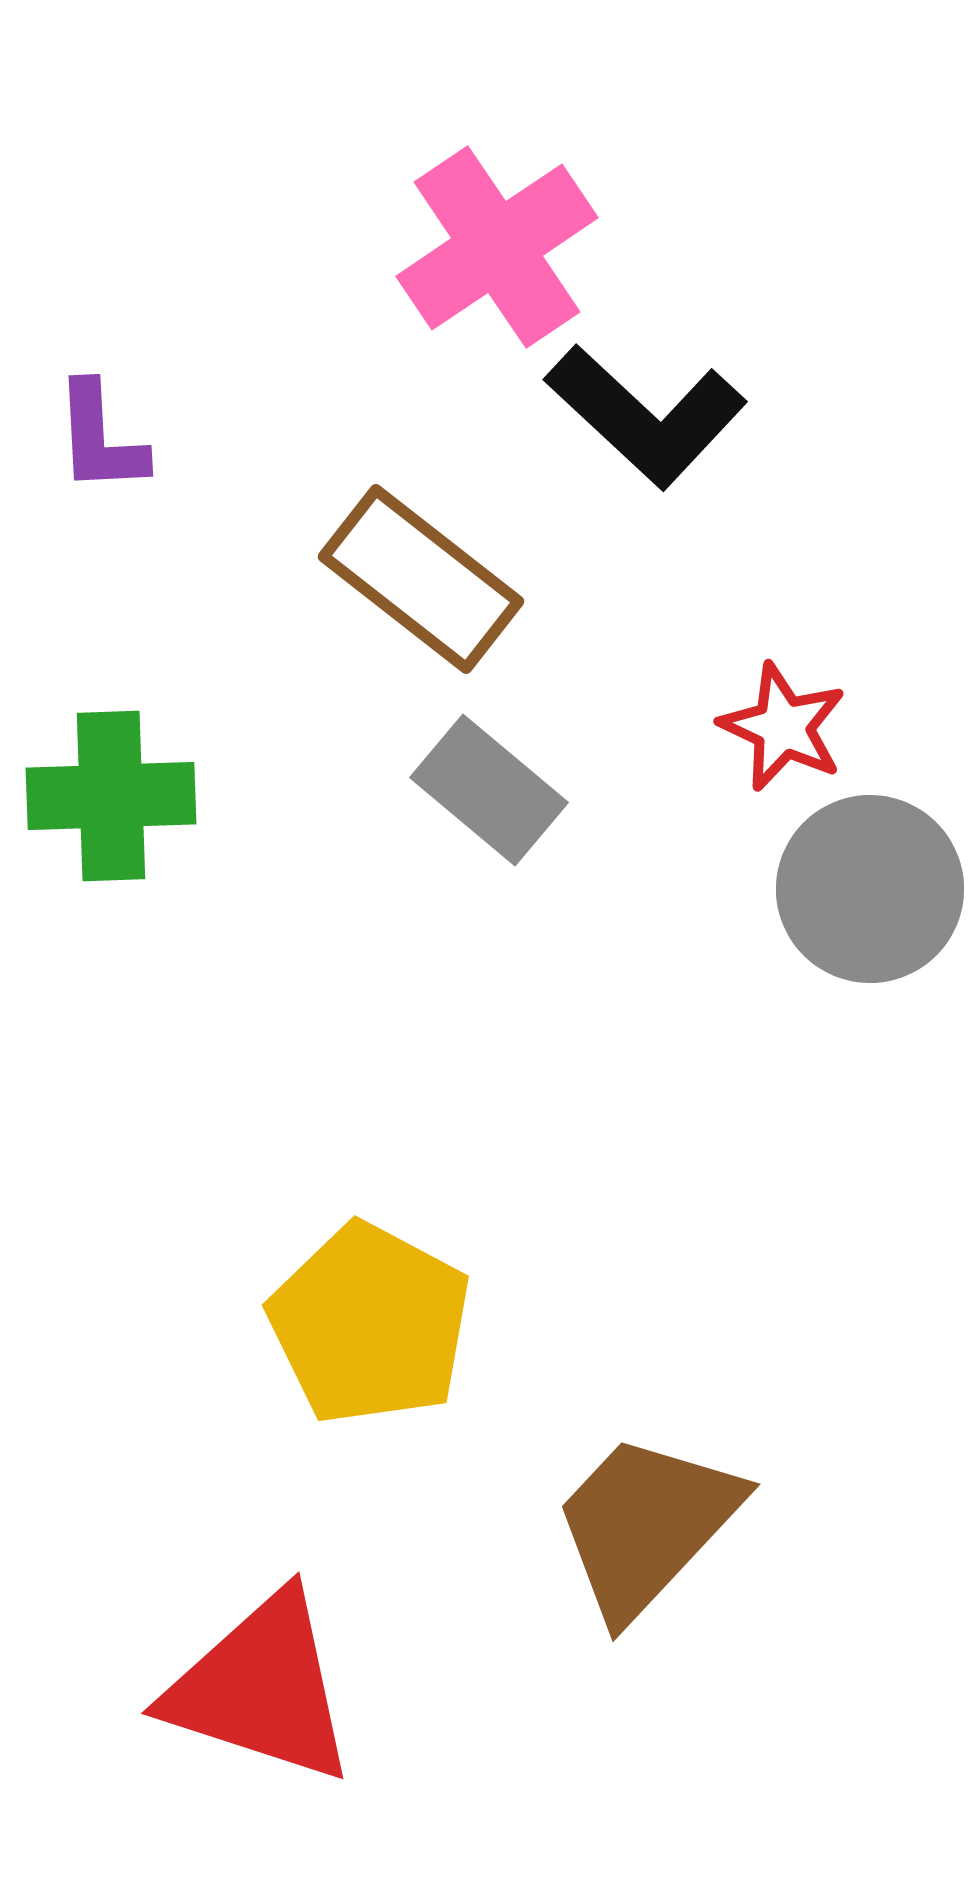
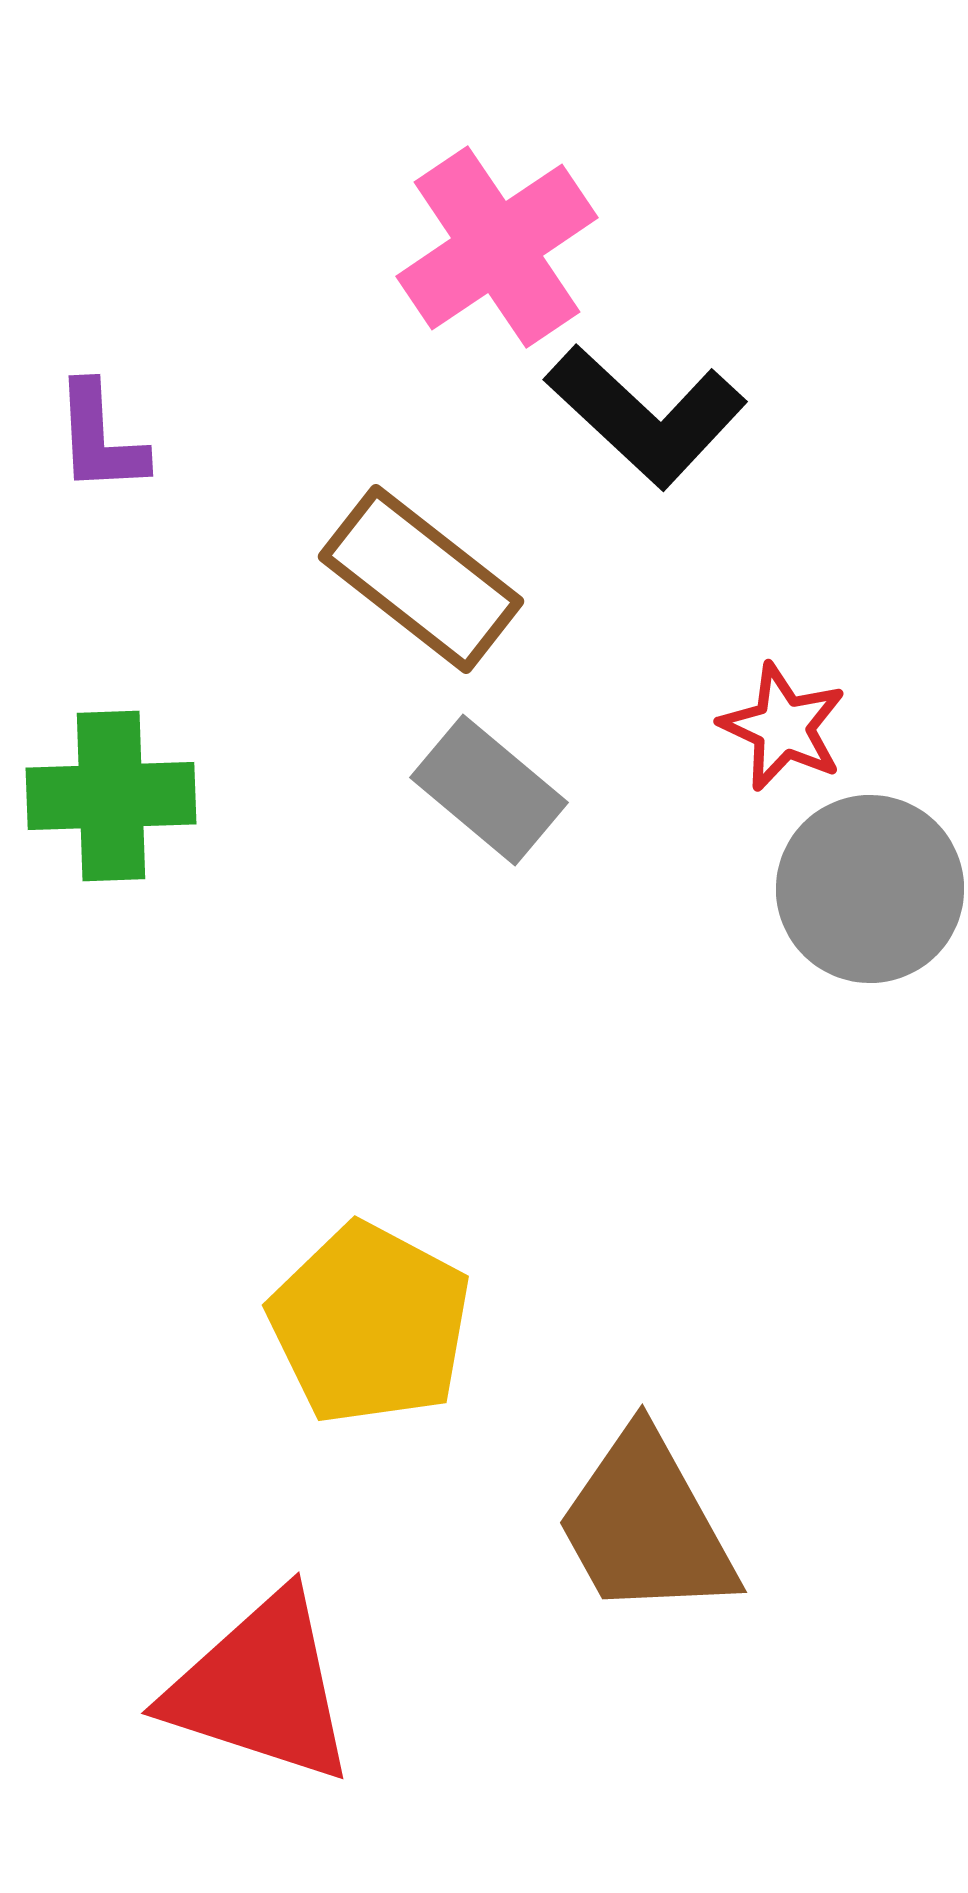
brown trapezoid: rotated 72 degrees counterclockwise
